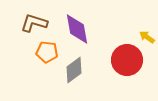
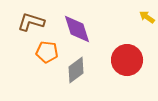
brown L-shape: moved 3 px left, 1 px up
purple diamond: rotated 8 degrees counterclockwise
yellow arrow: moved 20 px up
gray diamond: moved 2 px right
